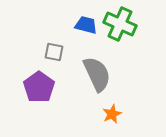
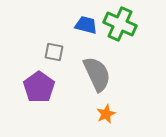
orange star: moved 6 px left
